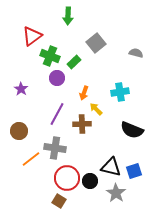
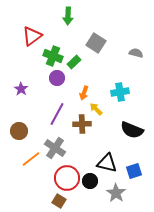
gray square: rotated 18 degrees counterclockwise
green cross: moved 3 px right
gray cross: rotated 25 degrees clockwise
black triangle: moved 4 px left, 4 px up
